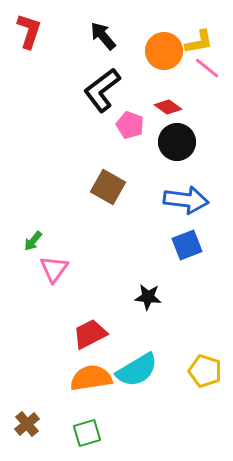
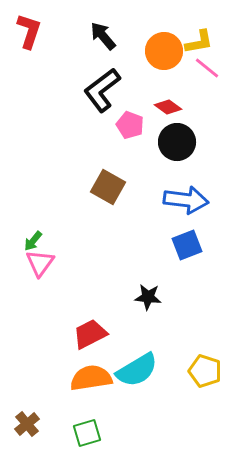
pink triangle: moved 14 px left, 6 px up
